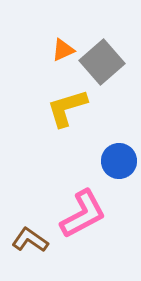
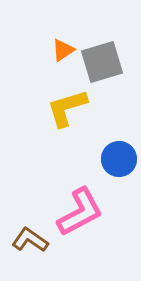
orange triangle: rotated 10 degrees counterclockwise
gray square: rotated 24 degrees clockwise
blue circle: moved 2 px up
pink L-shape: moved 3 px left, 2 px up
